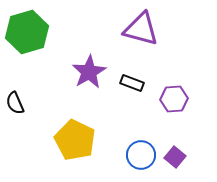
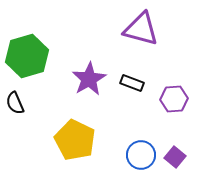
green hexagon: moved 24 px down
purple star: moved 7 px down
